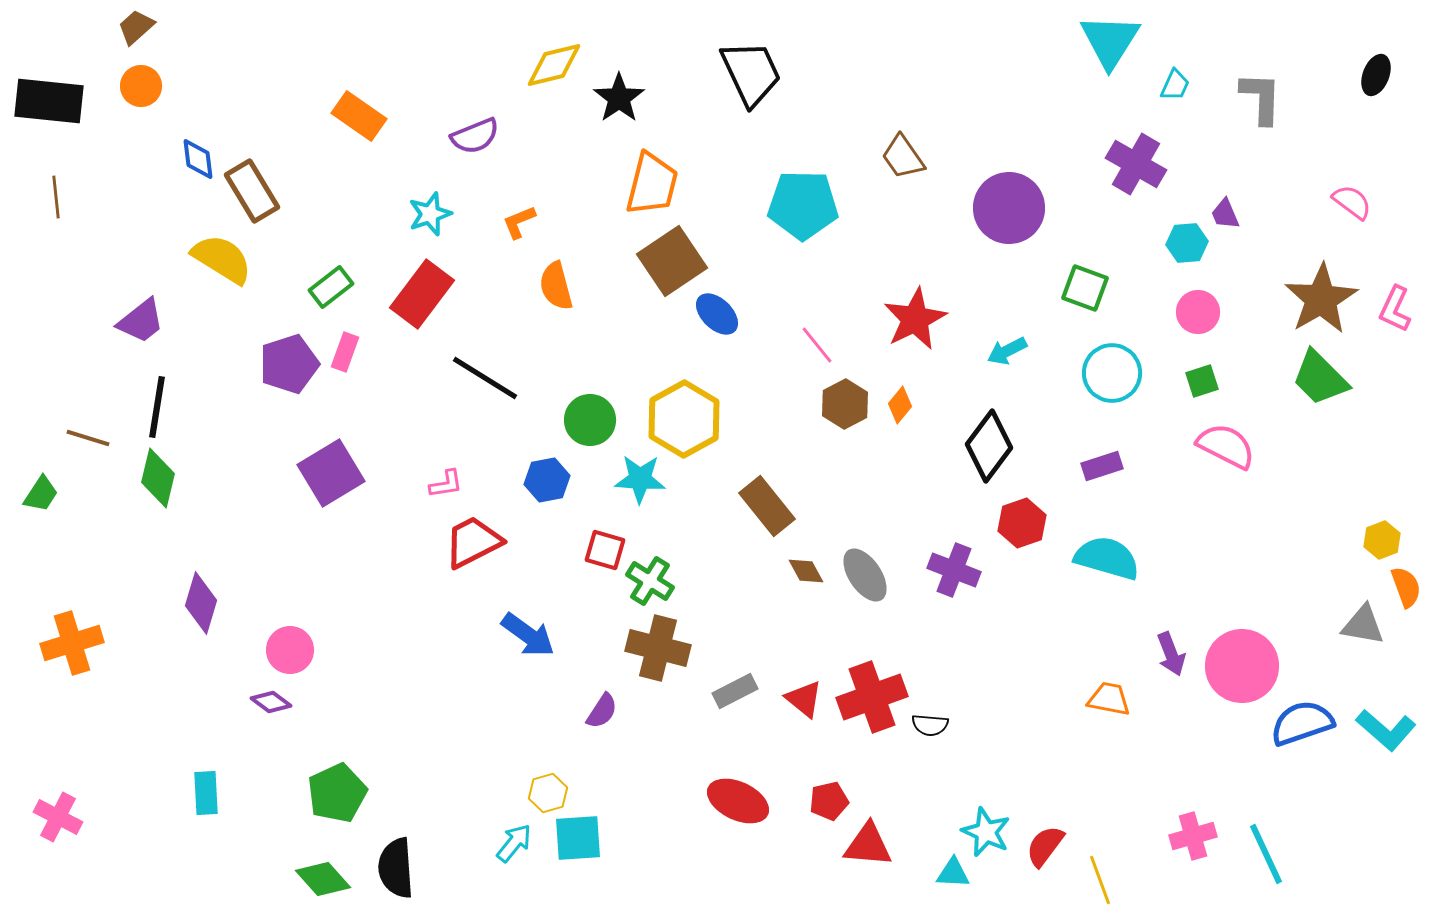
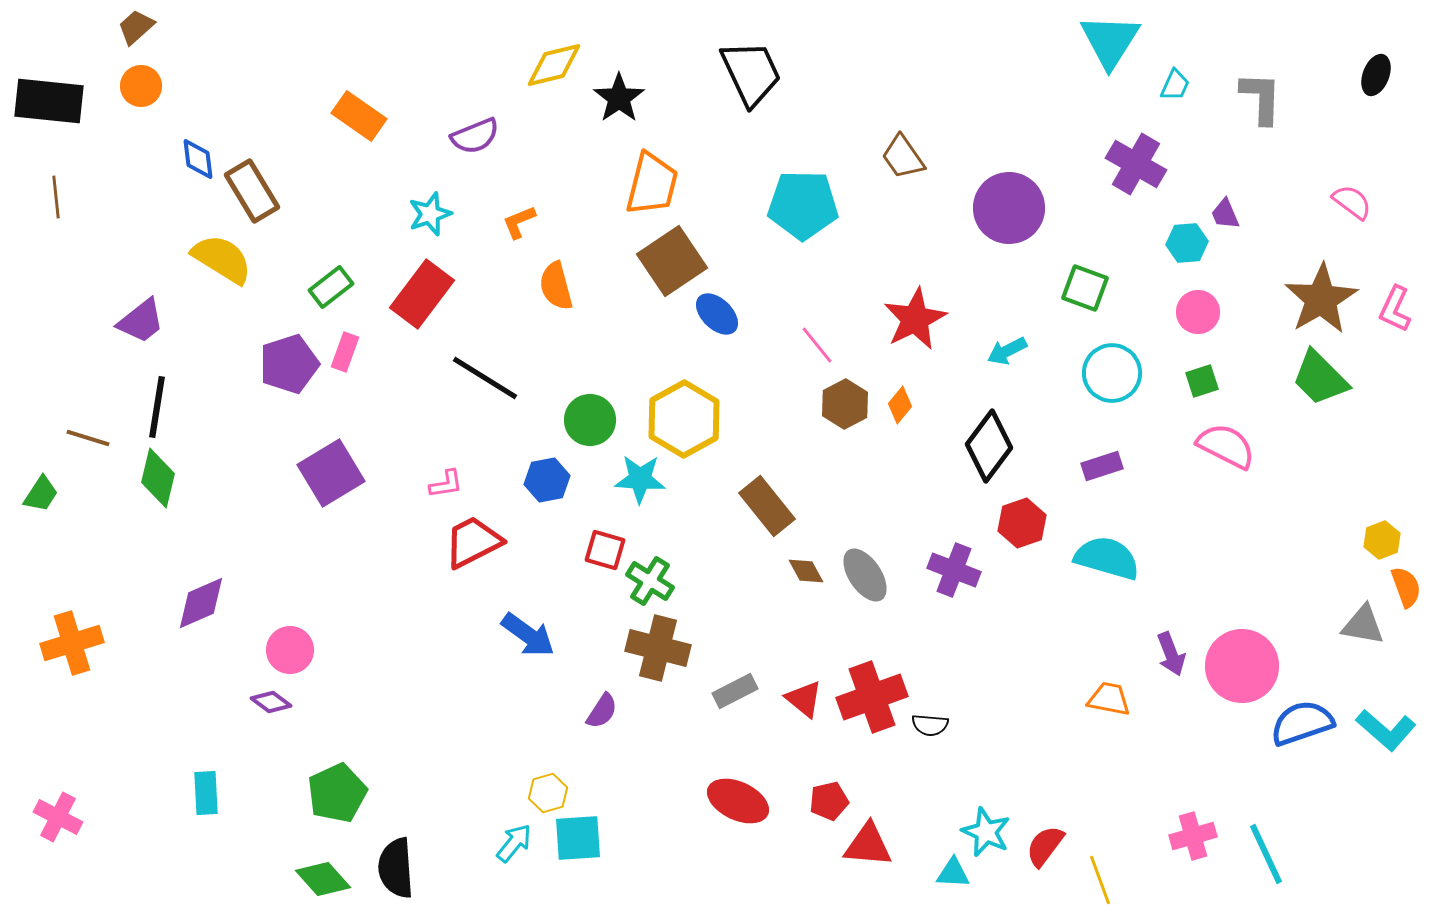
purple diamond at (201, 603): rotated 50 degrees clockwise
